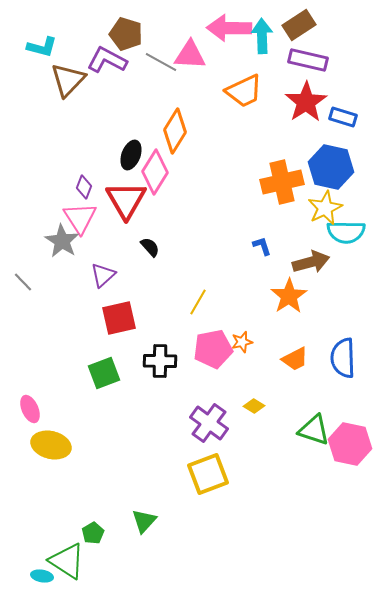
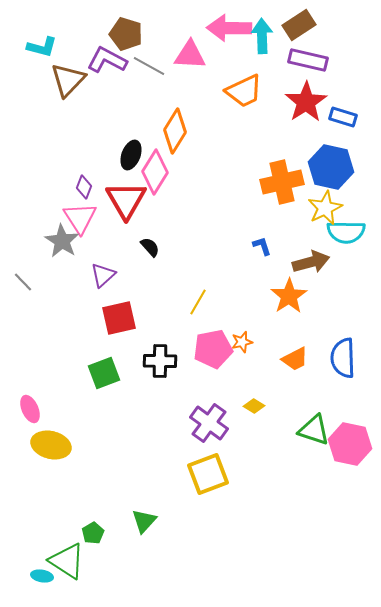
gray line at (161, 62): moved 12 px left, 4 px down
